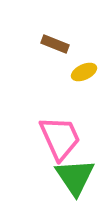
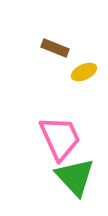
brown rectangle: moved 4 px down
green triangle: rotated 9 degrees counterclockwise
